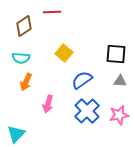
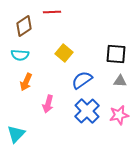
cyan semicircle: moved 1 px left, 3 px up
